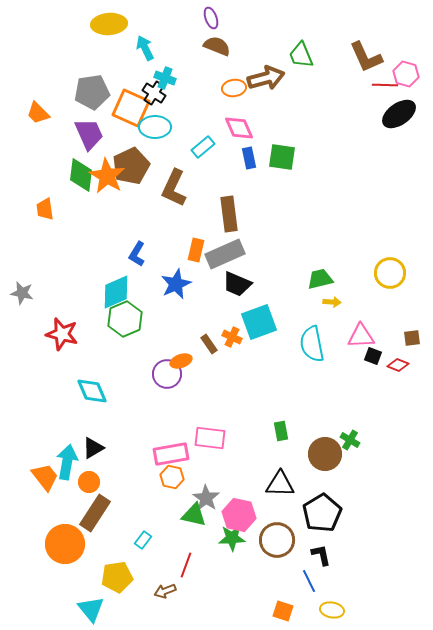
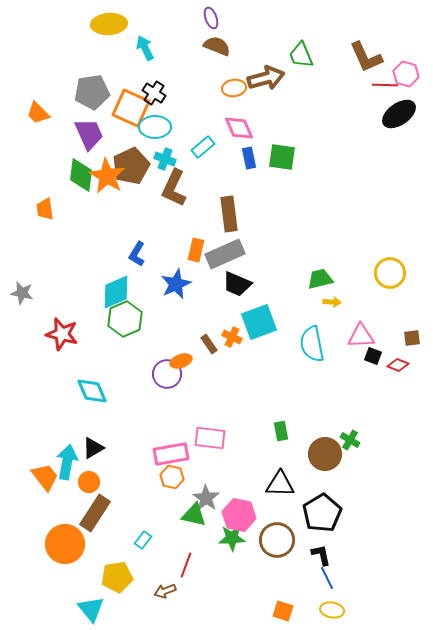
cyan cross at (165, 78): moved 81 px down
blue line at (309, 581): moved 18 px right, 3 px up
